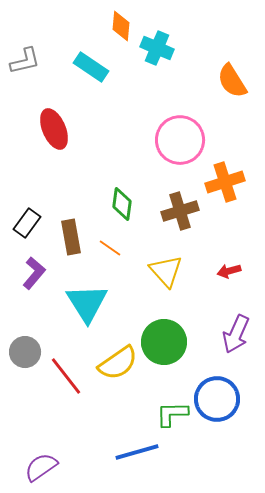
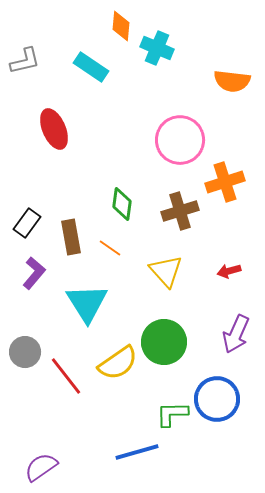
orange semicircle: rotated 51 degrees counterclockwise
